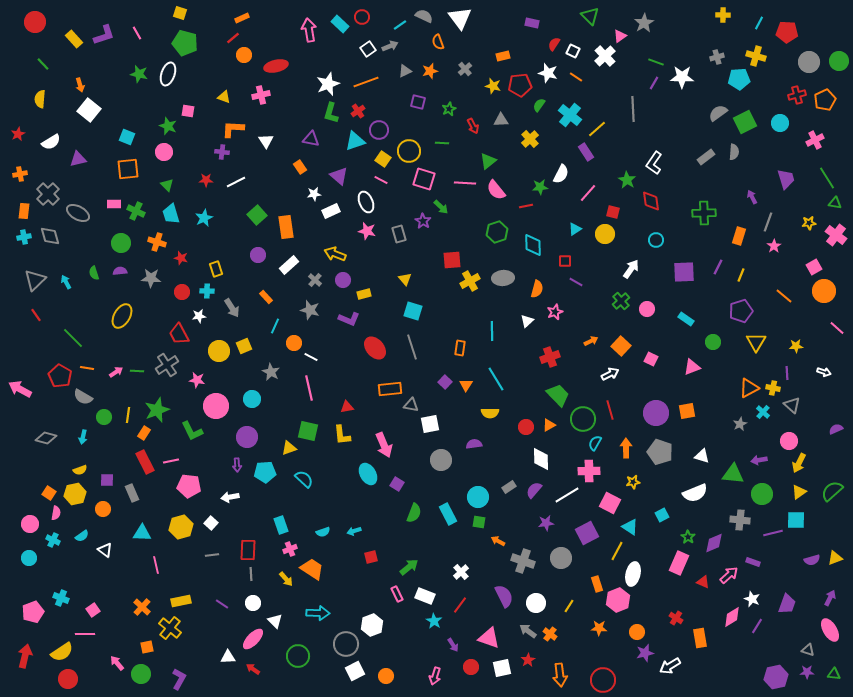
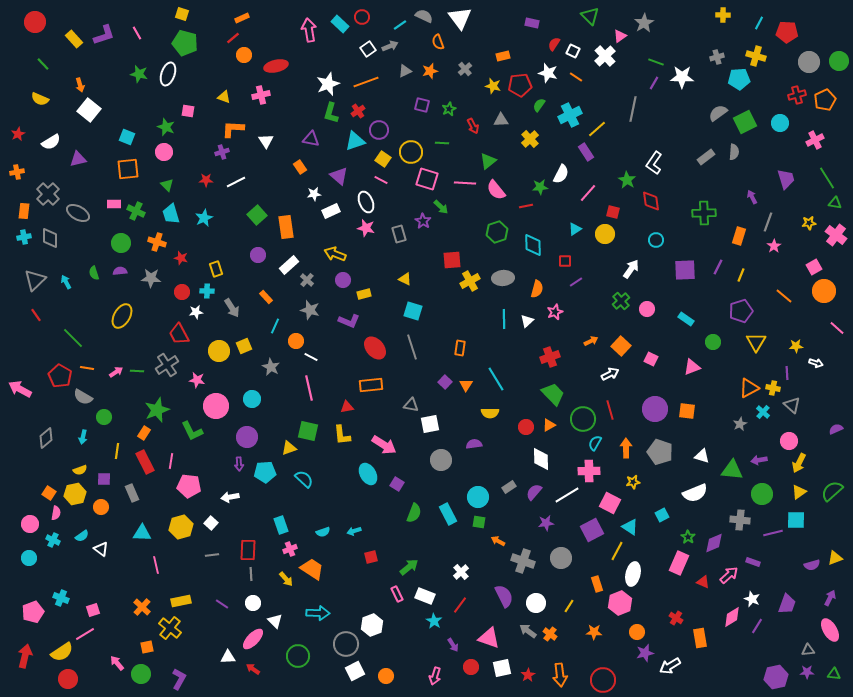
yellow square at (180, 13): moved 2 px right, 1 px down
yellow semicircle at (40, 99): rotated 72 degrees counterclockwise
purple square at (418, 102): moved 4 px right, 3 px down
gray line at (633, 109): rotated 15 degrees clockwise
cyan cross at (570, 115): rotated 25 degrees clockwise
green star at (168, 126): moved 2 px left, 1 px down
yellow circle at (409, 151): moved 2 px right, 1 px down
purple cross at (222, 152): rotated 24 degrees counterclockwise
orange cross at (20, 174): moved 3 px left, 2 px up
pink square at (424, 179): moved 3 px right
pink star at (367, 231): moved 1 px left, 3 px up
gray diamond at (50, 236): moved 2 px down; rotated 15 degrees clockwise
purple square at (684, 272): moved 1 px right, 2 px up
yellow triangle at (405, 279): rotated 24 degrees counterclockwise
gray cross at (315, 280): moved 8 px left
purple line at (576, 282): rotated 64 degrees counterclockwise
white star at (199, 316): moved 3 px left, 4 px up
purple L-shape at (349, 319): moved 2 px down
cyan line at (492, 331): moved 12 px right, 12 px up
orange circle at (294, 343): moved 2 px right, 2 px up
gray star at (271, 372): moved 5 px up
white arrow at (824, 372): moved 8 px left, 9 px up
orange rectangle at (390, 389): moved 19 px left, 4 px up
green trapezoid at (558, 395): moved 5 px left, 1 px up
orange square at (687, 411): rotated 18 degrees clockwise
purple circle at (656, 413): moved 1 px left, 4 px up
yellow line at (128, 415): moved 11 px left, 36 px down
gray diamond at (46, 438): rotated 55 degrees counterclockwise
pink arrow at (384, 445): rotated 35 degrees counterclockwise
pink line at (171, 461): rotated 70 degrees counterclockwise
purple arrow at (237, 465): moved 2 px right, 1 px up
green triangle at (733, 474): moved 1 px left, 4 px up
purple square at (107, 480): moved 3 px left, 1 px up
purple semicircle at (534, 490): moved 2 px down
orange circle at (103, 509): moved 2 px left, 2 px up
purple square at (587, 533): moved 5 px right, 3 px up
white triangle at (105, 550): moved 4 px left, 1 px up
purple semicircle at (812, 560): moved 5 px down
pink hexagon at (618, 600): moved 2 px right, 3 px down
pink square at (93, 610): rotated 16 degrees clockwise
orange star at (599, 628): moved 5 px left, 4 px down
pink line at (85, 634): rotated 30 degrees counterclockwise
gray triangle at (808, 650): rotated 24 degrees counterclockwise
red star at (528, 660): moved 15 px down
